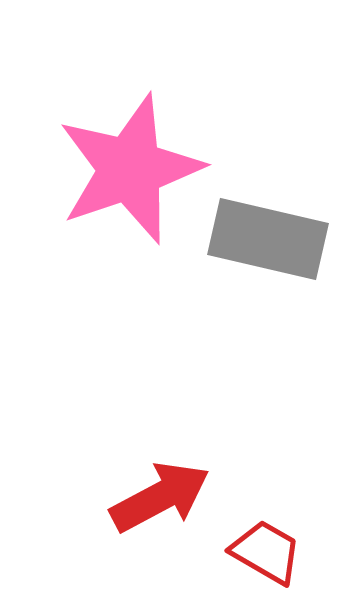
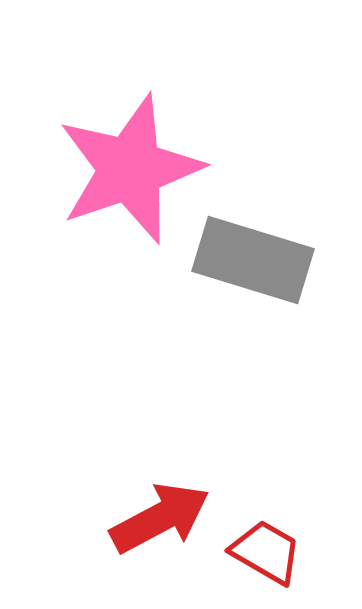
gray rectangle: moved 15 px left, 21 px down; rotated 4 degrees clockwise
red arrow: moved 21 px down
